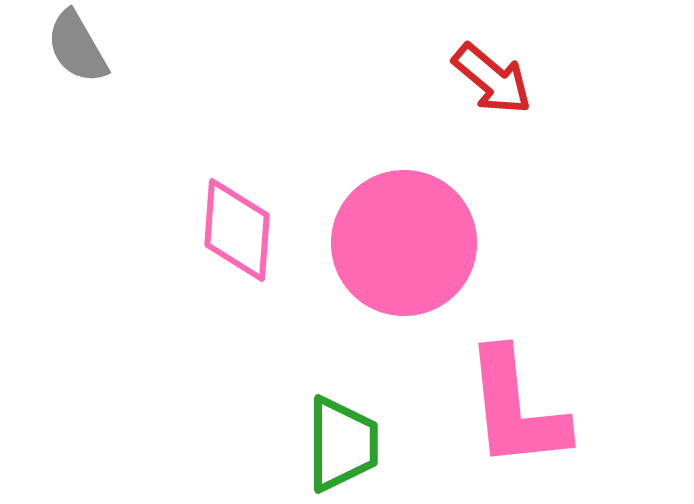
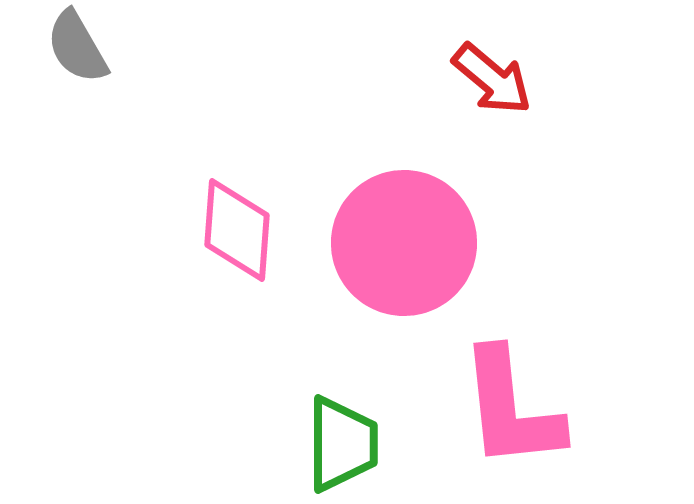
pink L-shape: moved 5 px left
